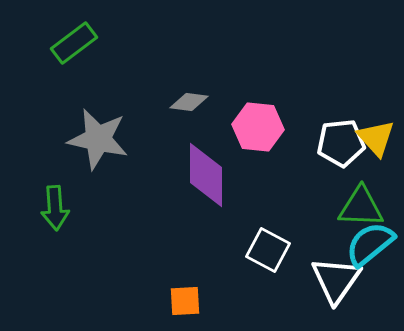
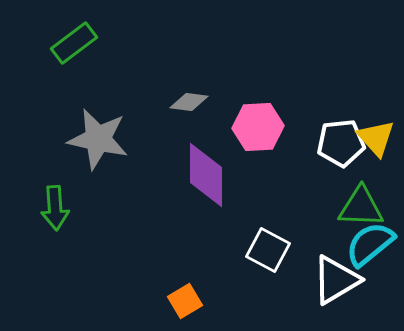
pink hexagon: rotated 9 degrees counterclockwise
white triangle: rotated 24 degrees clockwise
orange square: rotated 28 degrees counterclockwise
